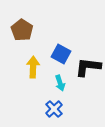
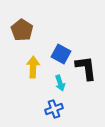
black L-shape: moved 2 px left, 1 px down; rotated 76 degrees clockwise
blue cross: rotated 24 degrees clockwise
